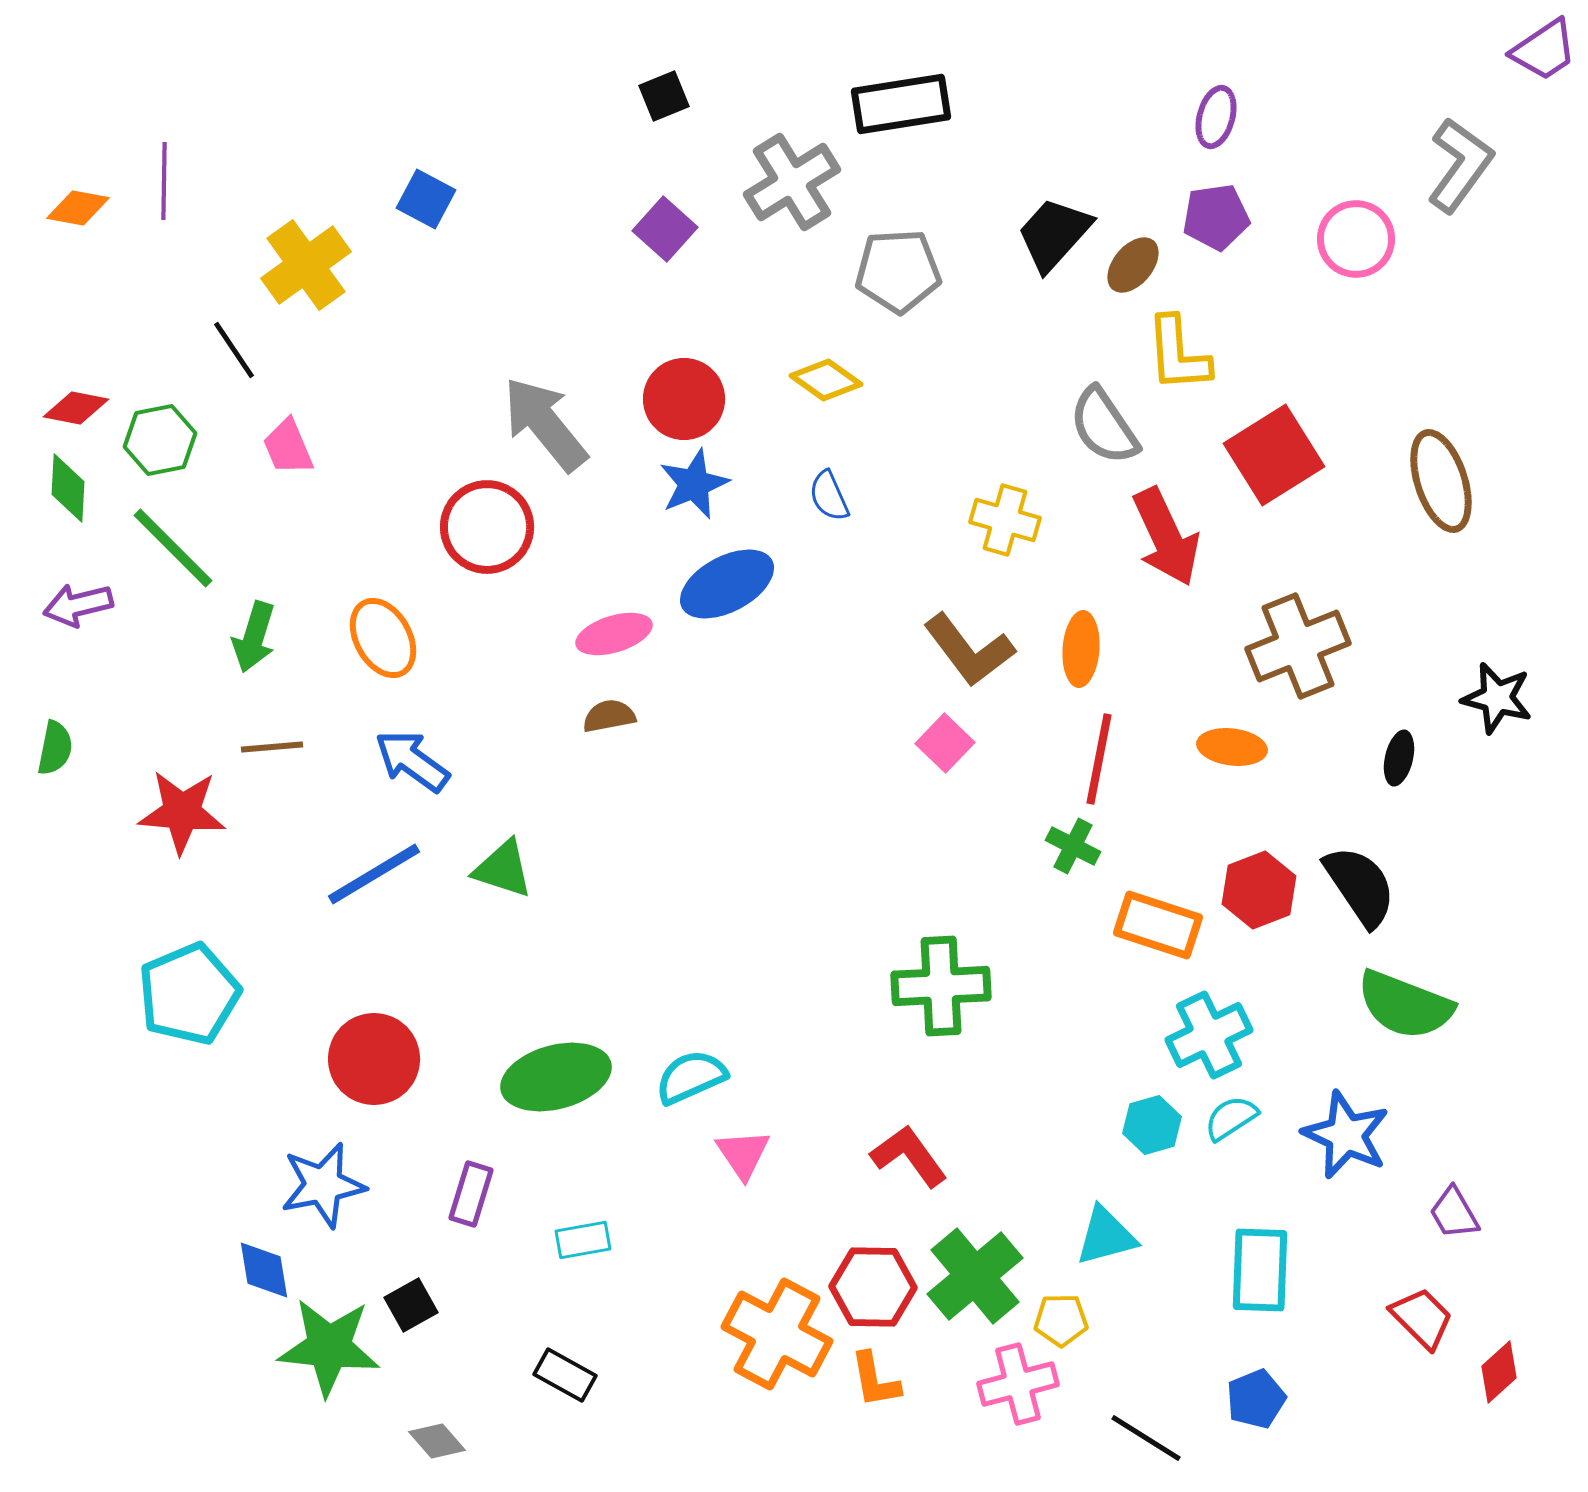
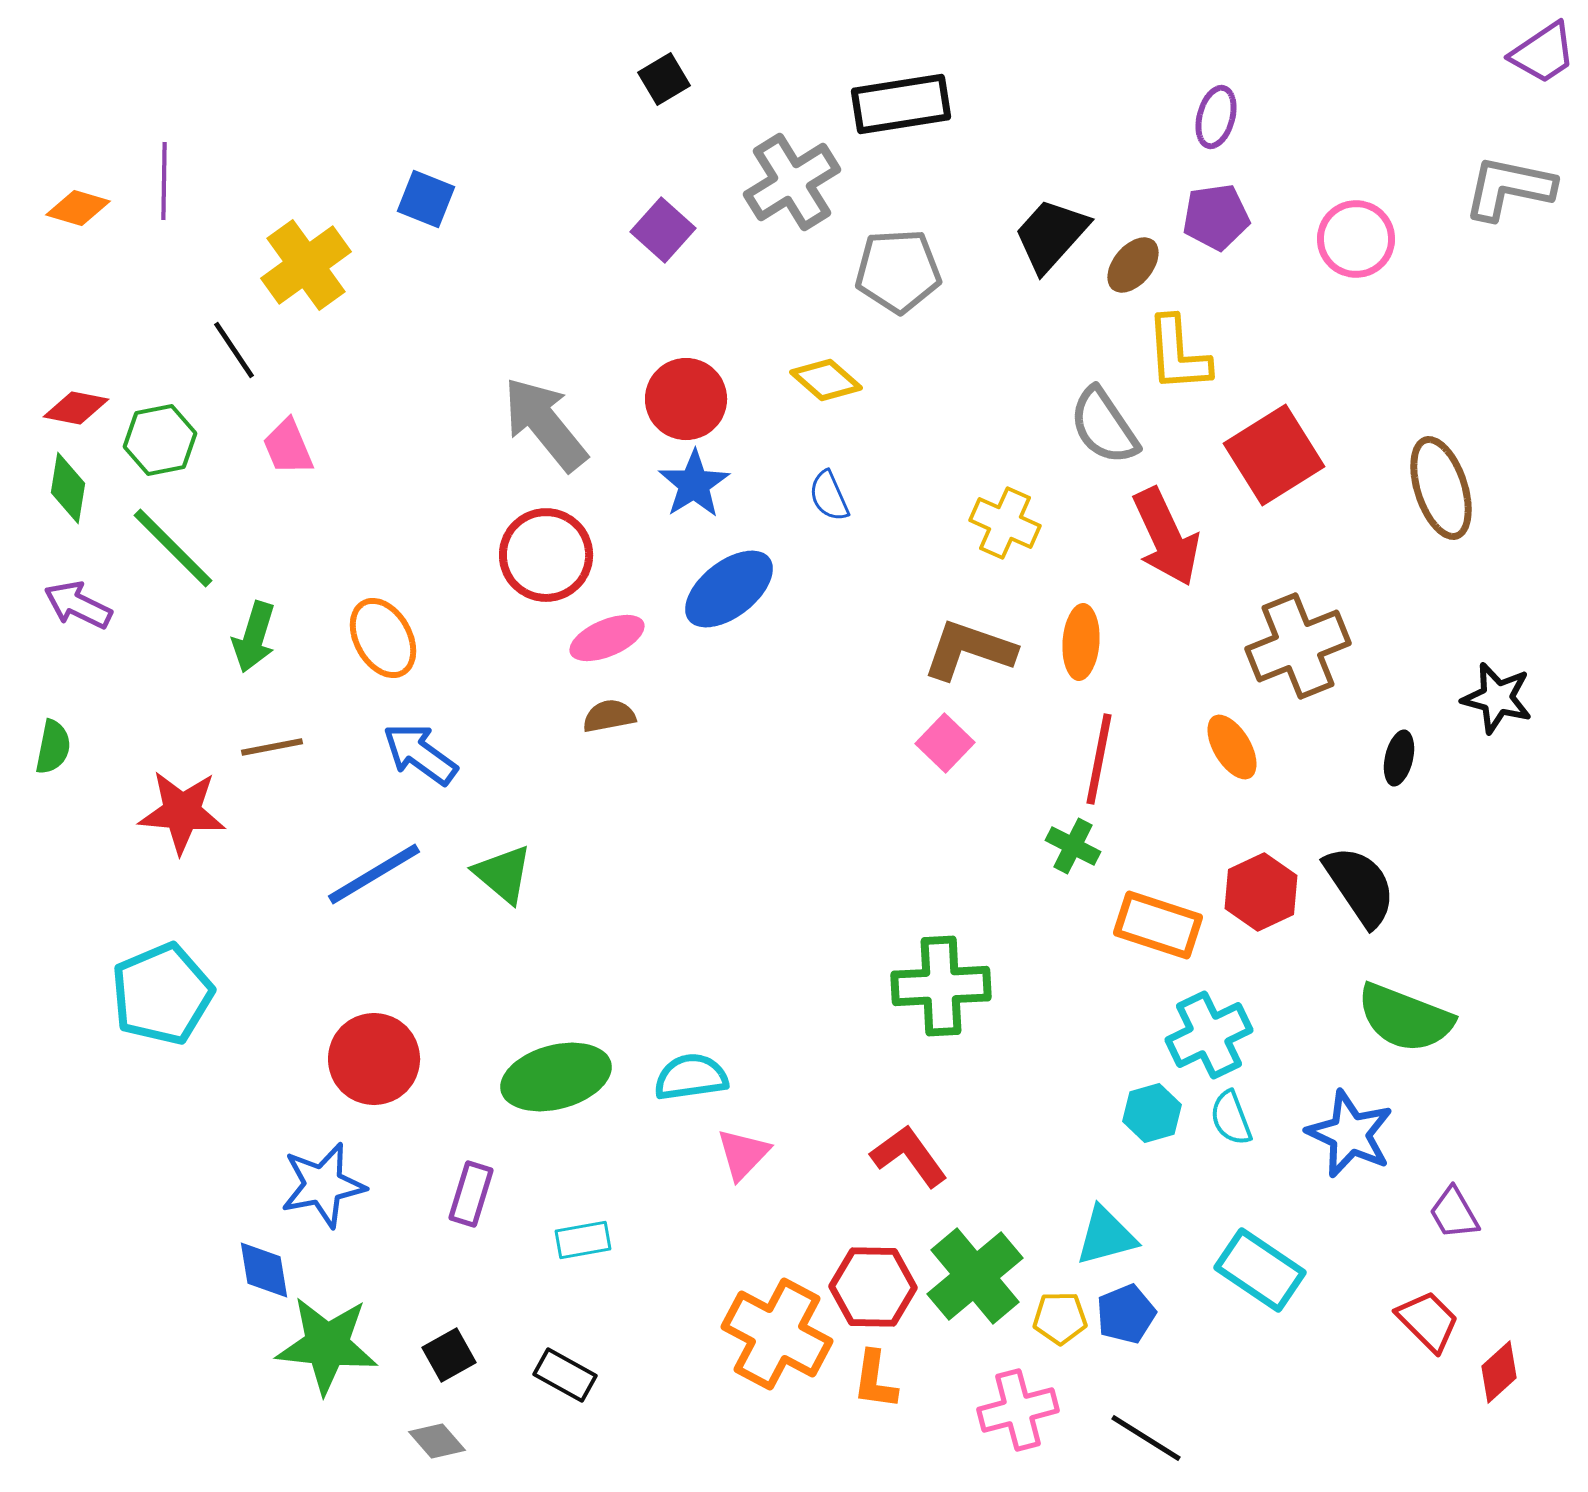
purple trapezoid at (1544, 50): moved 1 px left, 3 px down
black square at (664, 96): moved 17 px up; rotated 9 degrees counterclockwise
gray L-shape at (1460, 165): moved 49 px right, 23 px down; rotated 114 degrees counterclockwise
blue square at (426, 199): rotated 6 degrees counterclockwise
orange diamond at (78, 208): rotated 6 degrees clockwise
purple square at (665, 229): moved 2 px left, 1 px down
black trapezoid at (1054, 234): moved 3 px left, 1 px down
yellow diamond at (826, 380): rotated 6 degrees clockwise
red circle at (684, 399): moved 2 px right
brown ellipse at (1441, 481): moved 7 px down
blue star at (694, 484): rotated 10 degrees counterclockwise
green diamond at (68, 488): rotated 6 degrees clockwise
yellow cross at (1005, 520): moved 3 px down; rotated 8 degrees clockwise
red circle at (487, 527): moved 59 px right, 28 px down
blue ellipse at (727, 584): moved 2 px right, 5 px down; rotated 10 degrees counterclockwise
purple arrow at (78, 605): rotated 40 degrees clockwise
pink ellipse at (614, 634): moved 7 px left, 4 px down; rotated 6 degrees counterclockwise
orange ellipse at (1081, 649): moved 7 px up
brown L-shape at (969, 650): rotated 146 degrees clockwise
brown line at (272, 747): rotated 6 degrees counterclockwise
orange ellipse at (1232, 747): rotated 52 degrees clockwise
green semicircle at (55, 748): moved 2 px left, 1 px up
blue arrow at (412, 761): moved 8 px right, 7 px up
green triangle at (503, 869): moved 5 px down; rotated 22 degrees clockwise
red hexagon at (1259, 890): moved 2 px right, 2 px down; rotated 4 degrees counterclockwise
cyan pentagon at (189, 994): moved 27 px left
green semicircle at (1405, 1005): moved 13 px down
cyan semicircle at (691, 1077): rotated 16 degrees clockwise
cyan semicircle at (1231, 1118): rotated 78 degrees counterclockwise
cyan hexagon at (1152, 1125): moved 12 px up
blue star at (1346, 1135): moved 4 px right, 1 px up
pink triangle at (743, 1154): rotated 18 degrees clockwise
cyan rectangle at (1260, 1270): rotated 58 degrees counterclockwise
black square at (411, 1305): moved 38 px right, 50 px down
red trapezoid at (1422, 1318): moved 6 px right, 3 px down
yellow pentagon at (1061, 1320): moved 1 px left, 2 px up
green star at (329, 1347): moved 2 px left, 2 px up
orange L-shape at (875, 1380): rotated 18 degrees clockwise
pink cross at (1018, 1384): moved 26 px down
blue pentagon at (1256, 1399): moved 130 px left, 85 px up
